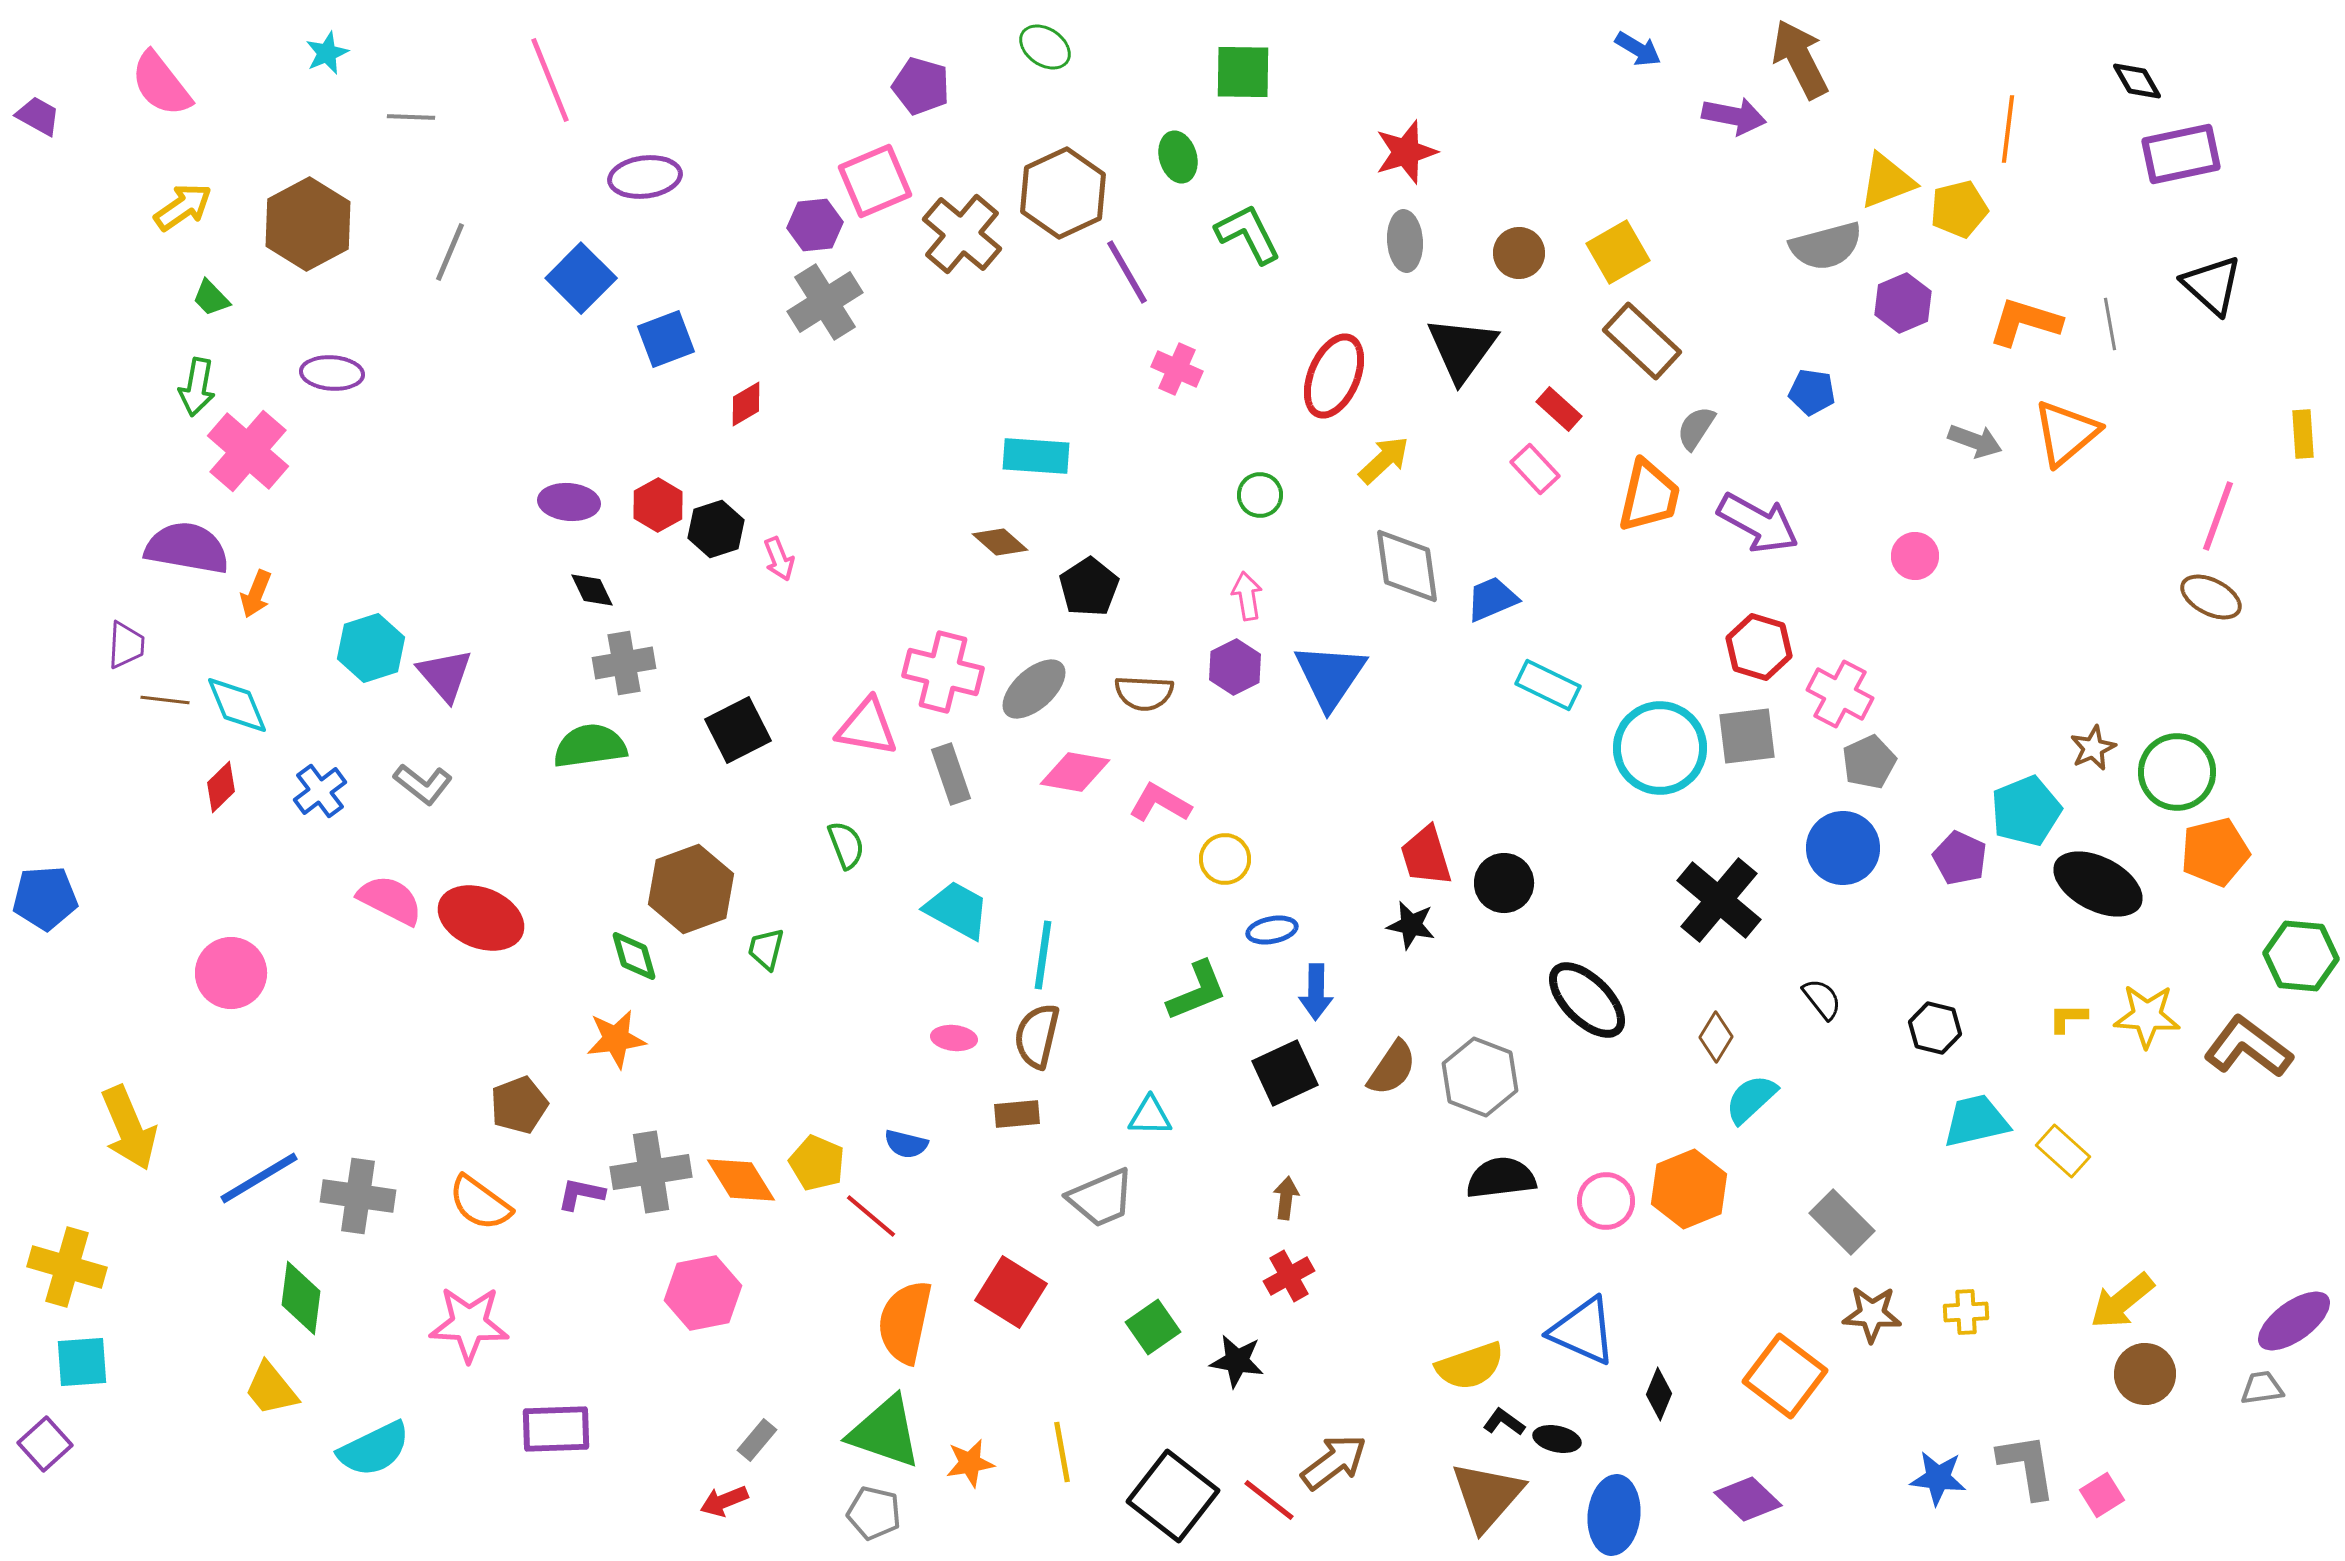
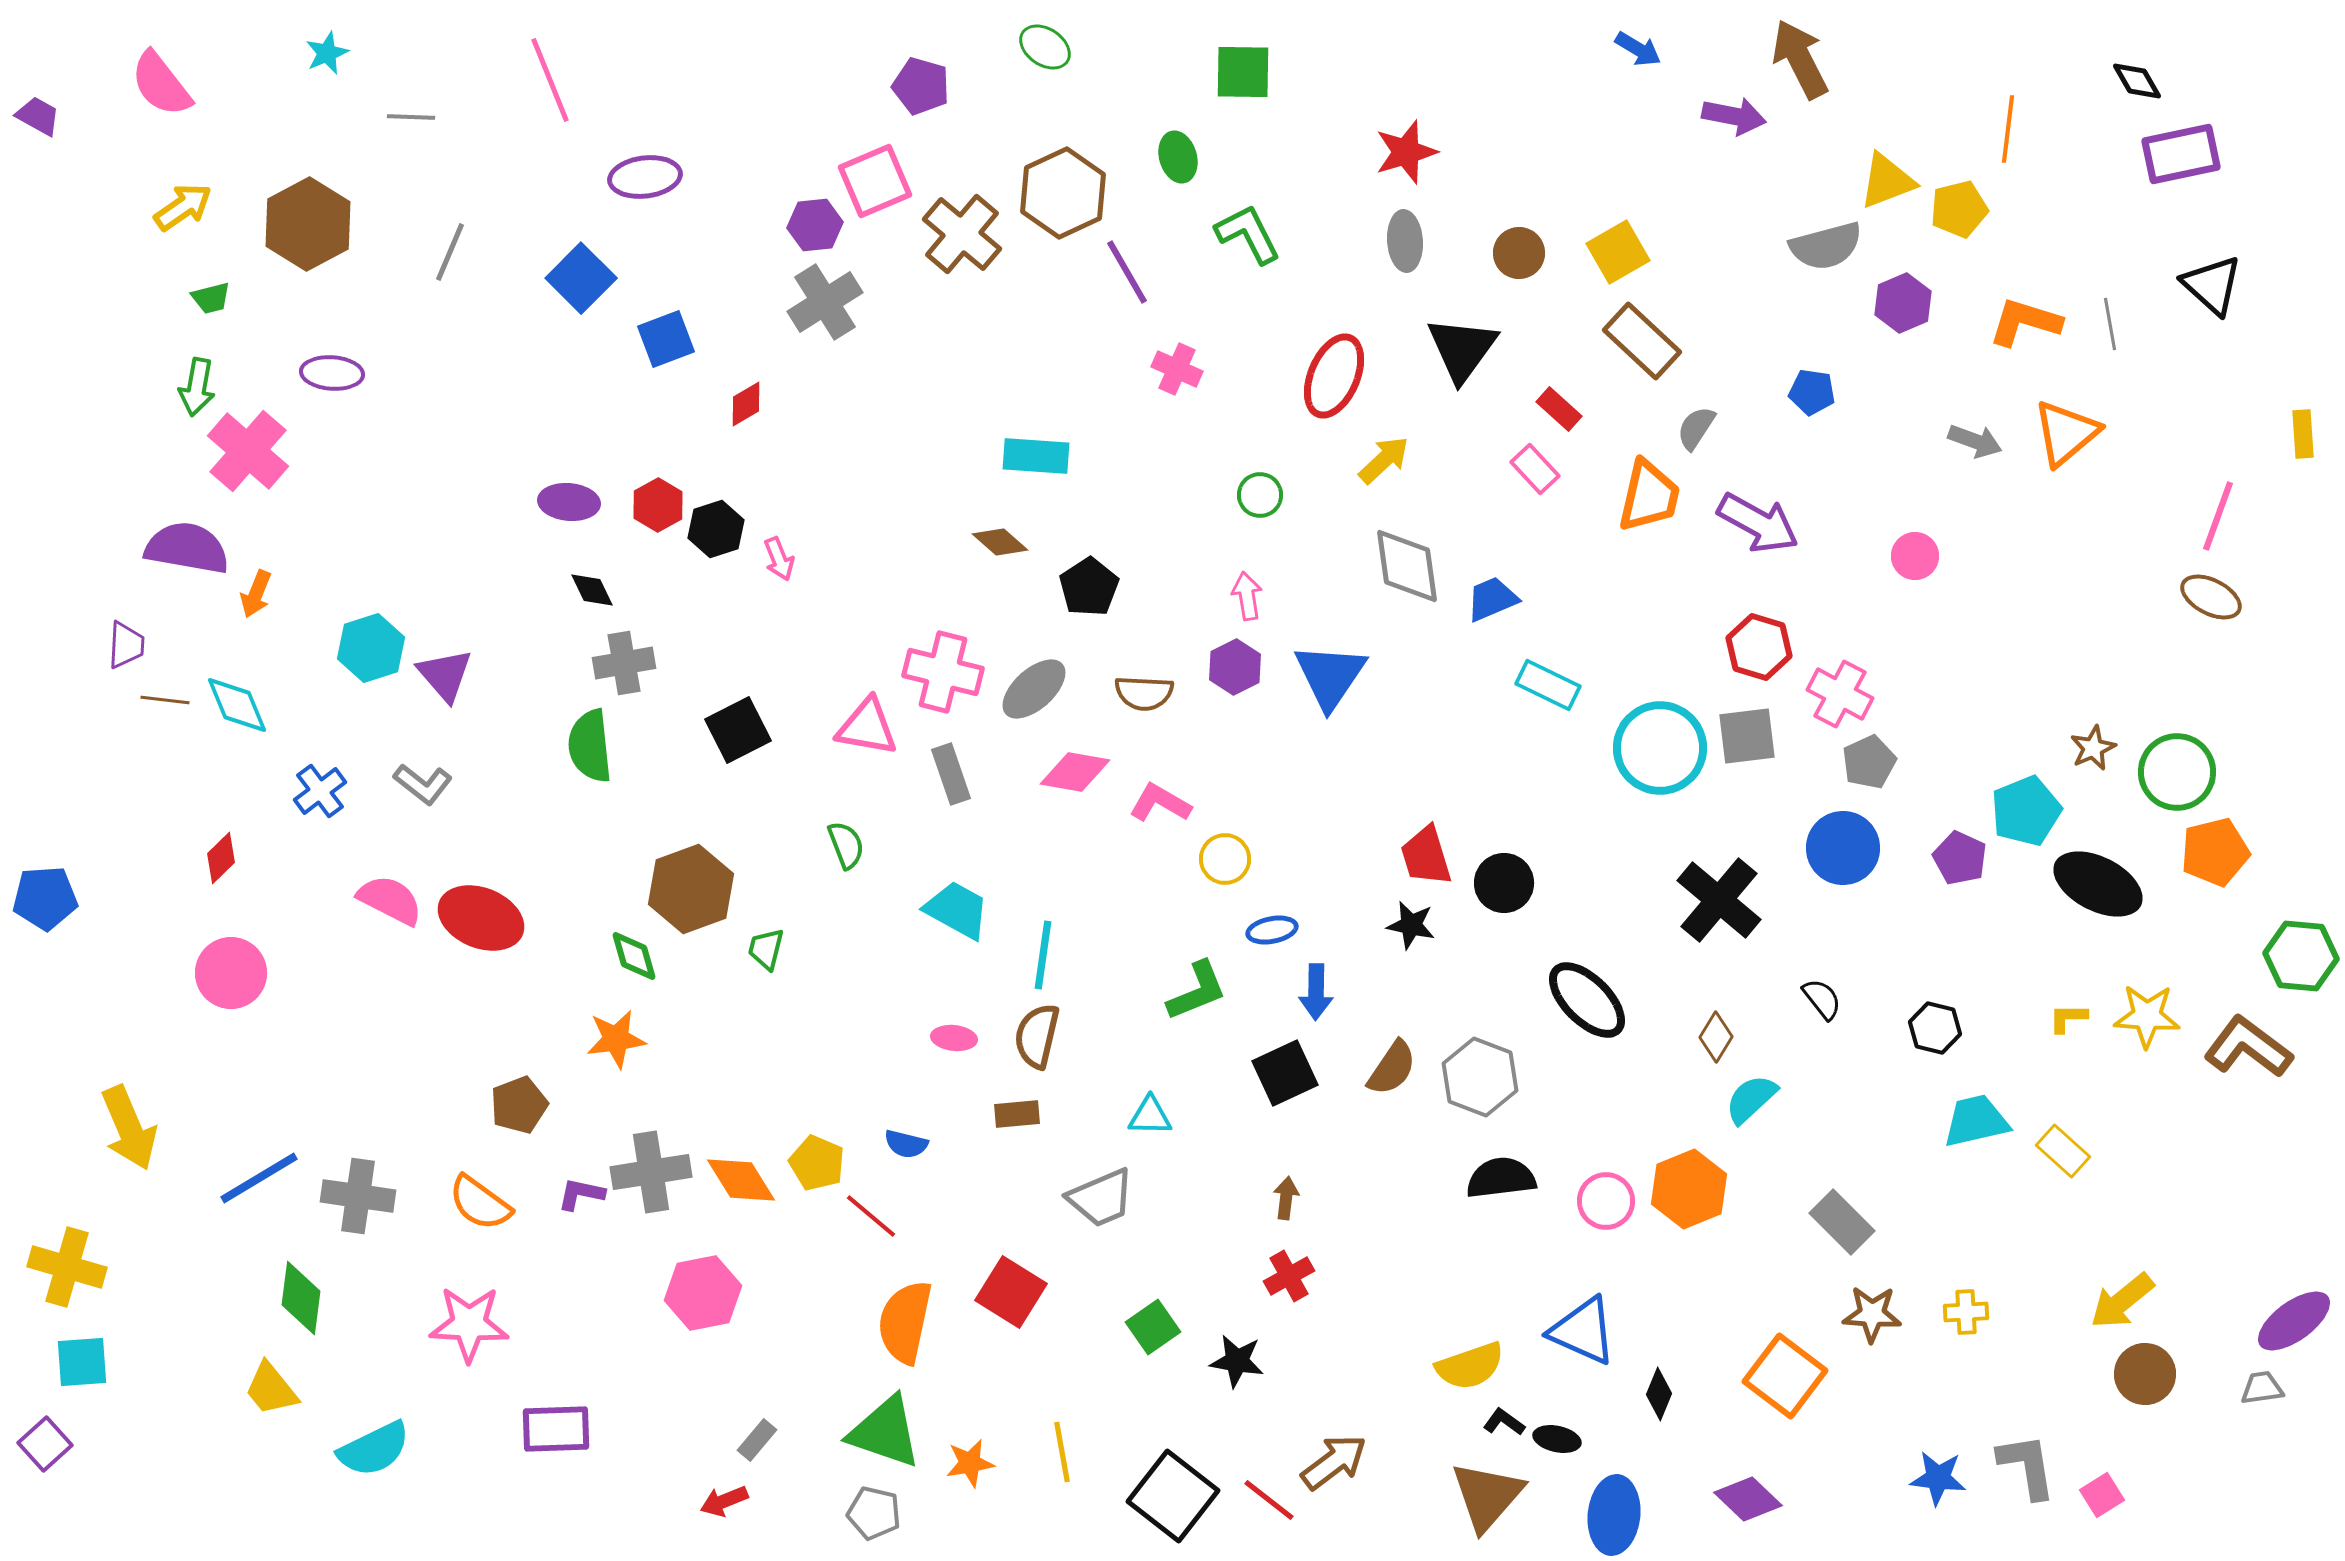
green trapezoid at (211, 298): rotated 60 degrees counterclockwise
green semicircle at (590, 746): rotated 88 degrees counterclockwise
red diamond at (221, 787): moved 71 px down
